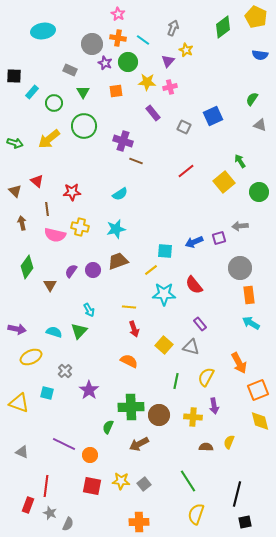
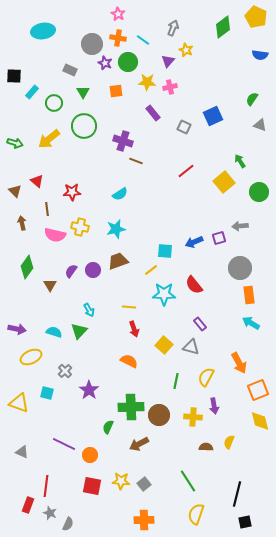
orange cross at (139, 522): moved 5 px right, 2 px up
